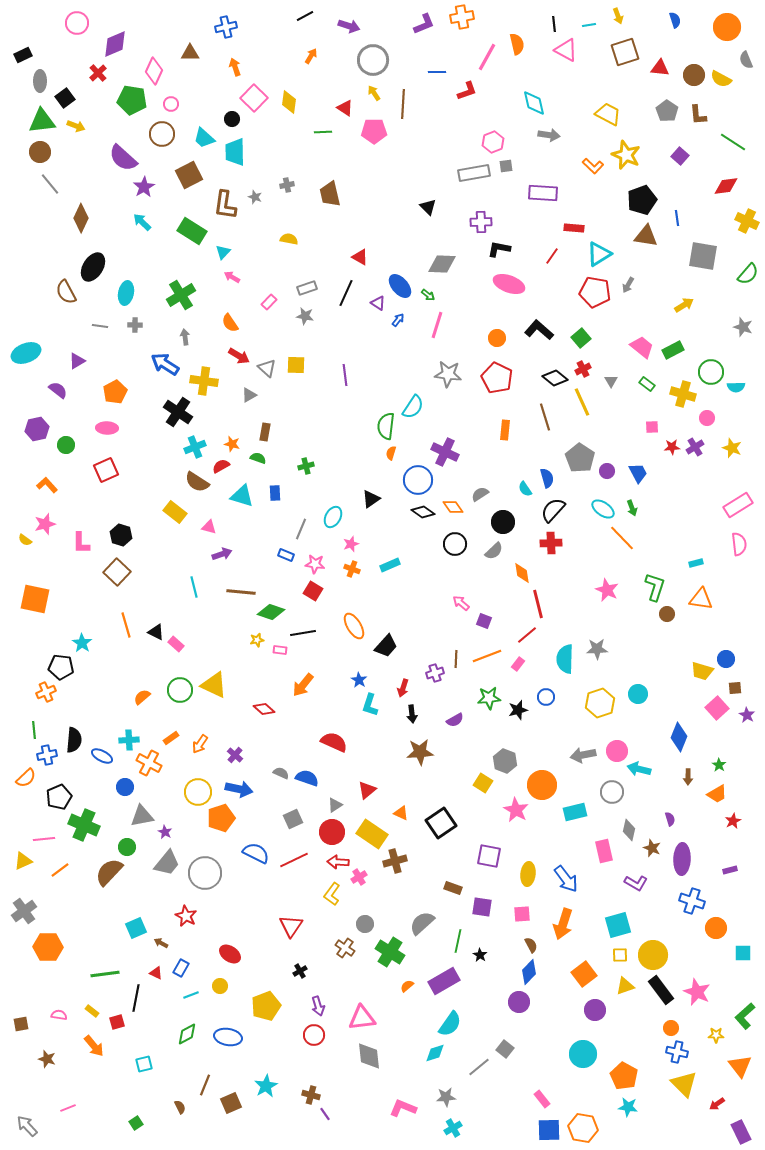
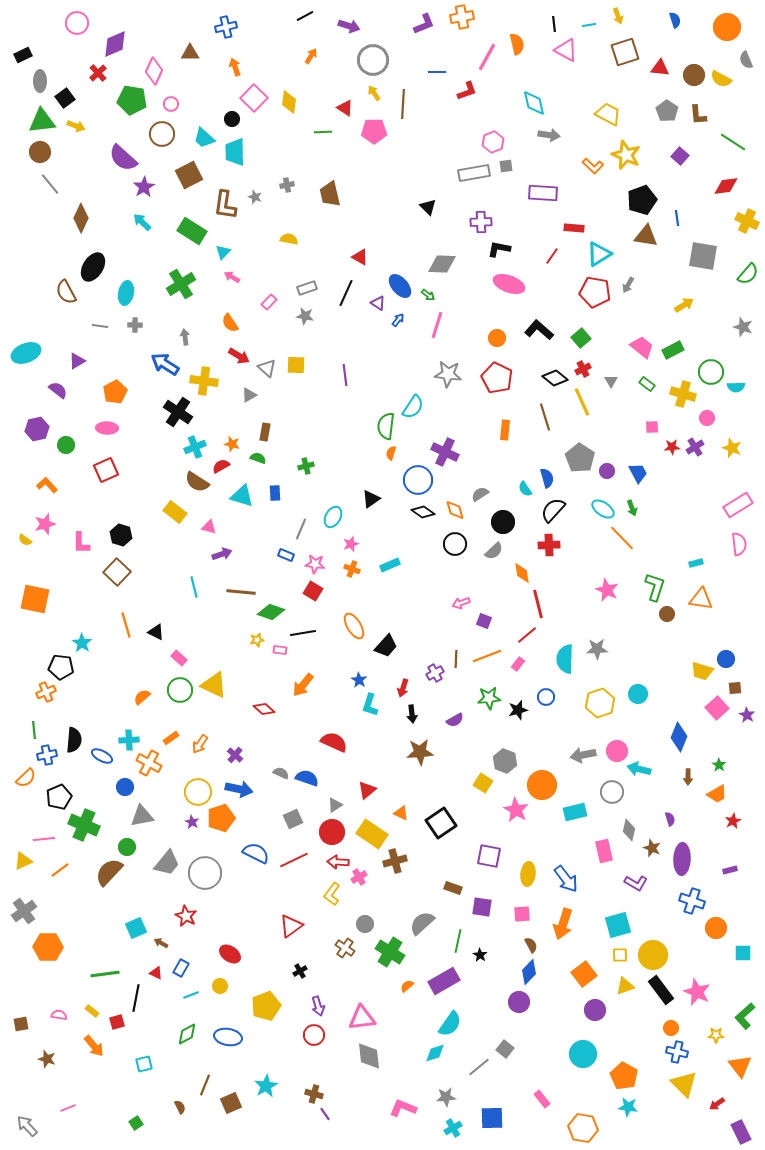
green cross at (181, 295): moved 11 px up
orange diamond at (453, 507): moved 2 px right, 3 px down; rotated 20 degrees clockwise
red cross at (551, 543): moved 2 px left, 2 px down
pink arrow at (461, 603): rotated 60 degrees counterclockwise
pink rectangle at (176, 644): moved 3 px right, 14 px down
purple cross at (435, 673): rotated 12 degrees counterclockwise
purple star at (165, 832): moved 27 px right, 10 px up
red triangle at (291, 926): rotated 20 degrees clockwise
brown cross at (311, 1095): moved 3 px right, 1 px up
blue square at (549, 1130): moved 57 px left, 12 px up
